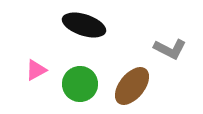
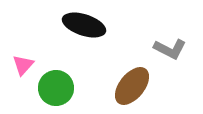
pink triangle: moved 13 px left, 5 px up; rotated 20 degrees counterclockwise
green circle: moved 24 px left, 4 px down
